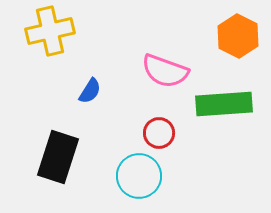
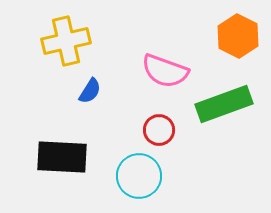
yellow cross: moved 16 px right, 10 px down
green rectangle: rotated 16 degrees counterclockwise
red circle: moved 3 px up
black rectangle: moved 4 px right; rotated 75 degrees clockwise
